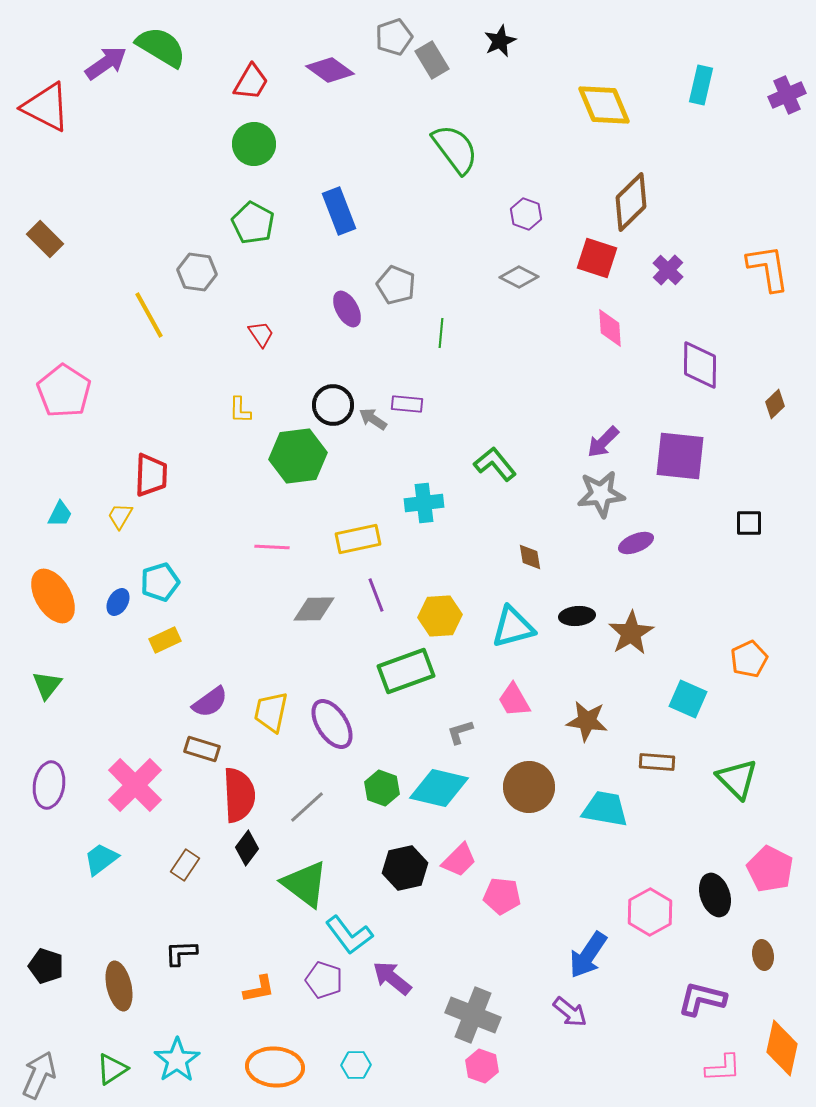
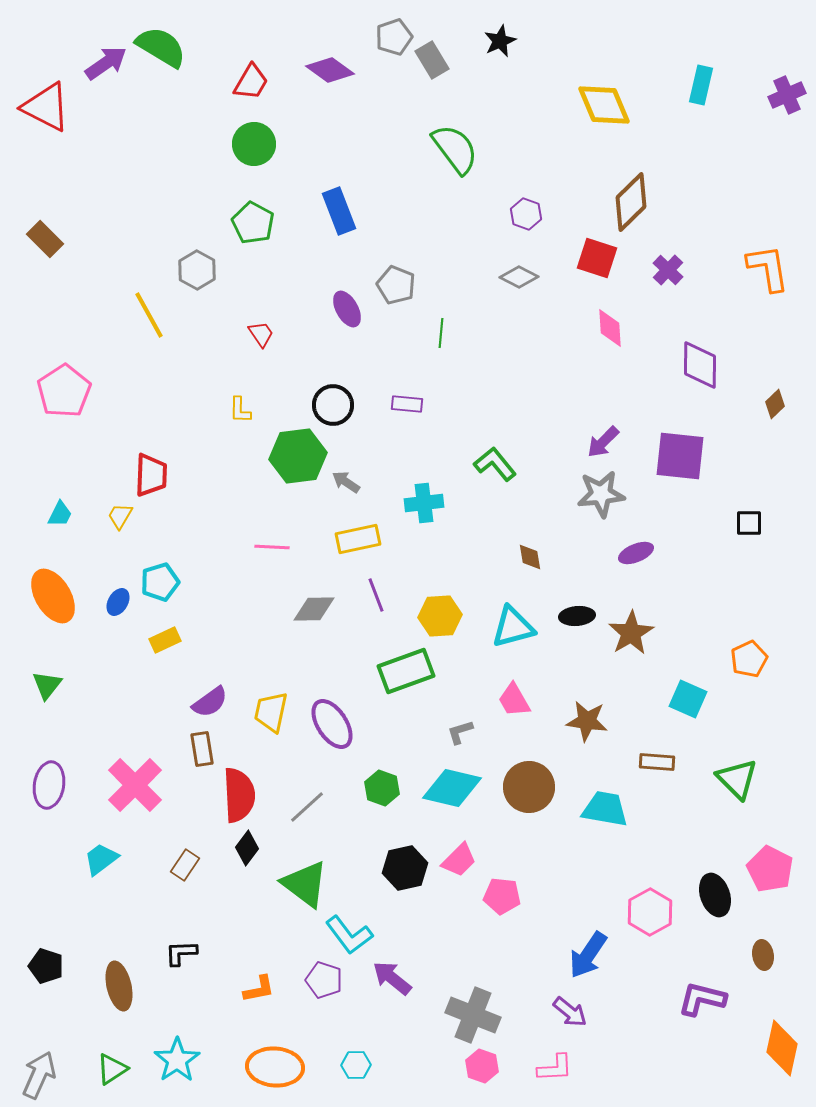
gray hexagon at (197, 272): moved 2 px up; rotated 21 degrees clockwise
pink pentagon at (64, 391): rotated 6 degrees clockwise
gray arrow at (373, 419): moved 27 px left, 63 px down
purple ellipse at (636, 543): moved 10 px down
brown rectangle at (202, 749): rotated 64 degrees clockwise
cyan diamond at (439, 788): moved 13 px right
pink L-shape at (723, 1068): moved 168 px left
